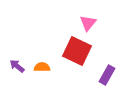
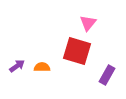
red square: rotated 8 degrees counterclockwise
purple arrow: rotated 105 degrees clockwise
